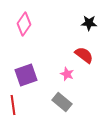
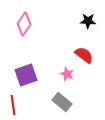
black star: moved 1 px left, 2 px up
